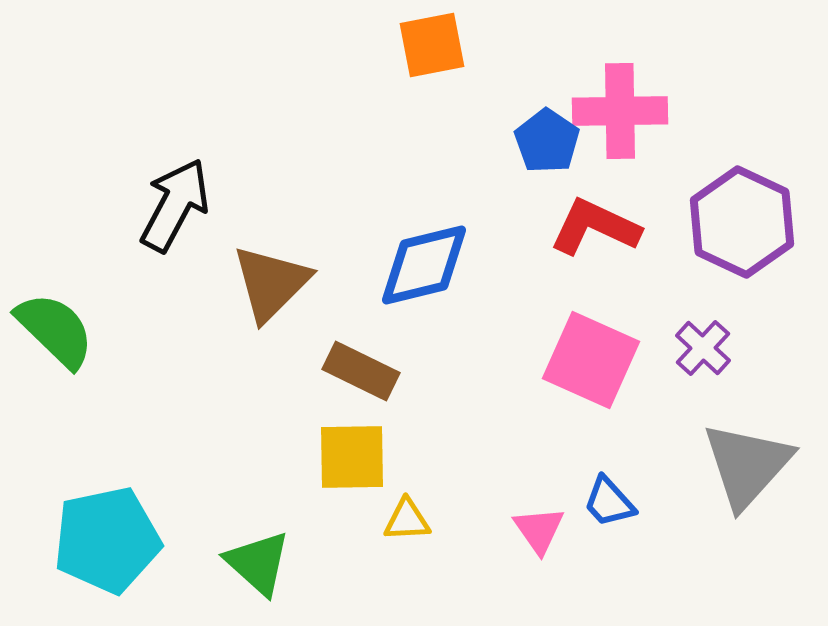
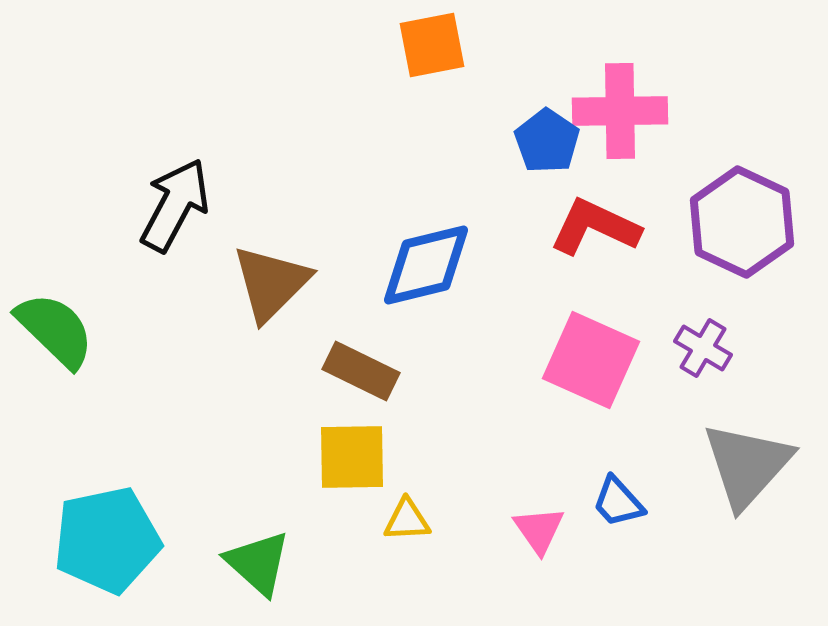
blue diamond: moved 2 px right
purple cross: rotated 12 degrees counterclockwise
blue trapezoid: moved 9 px right
